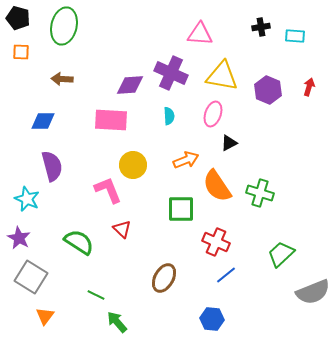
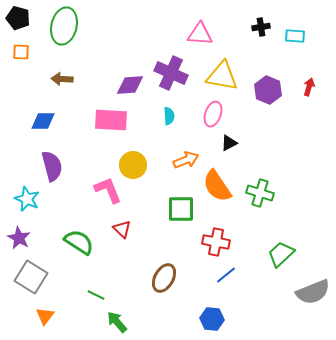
red cross: rotated 12 degrees counterclockwise
